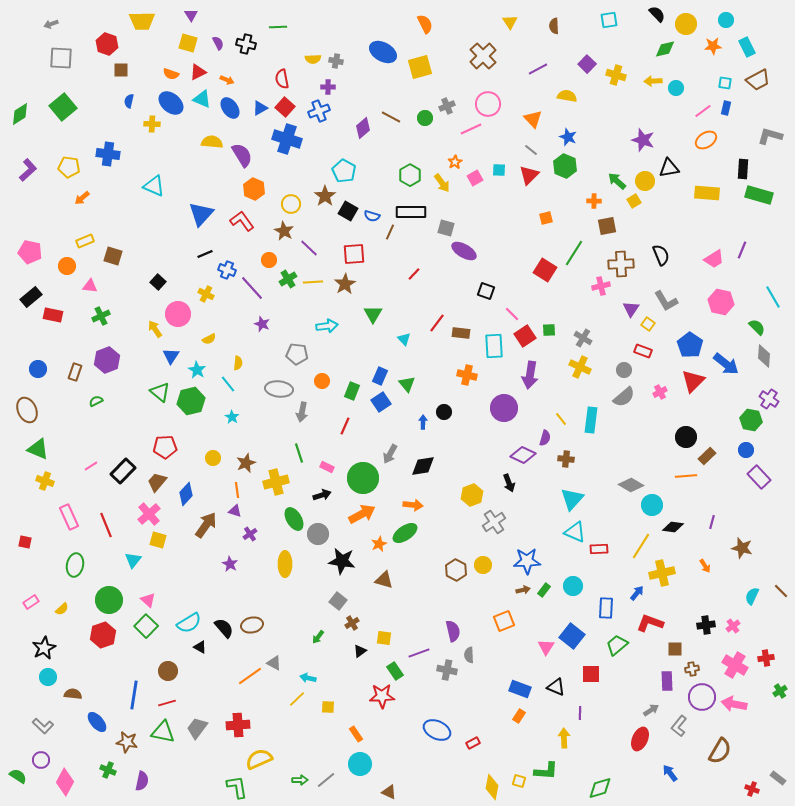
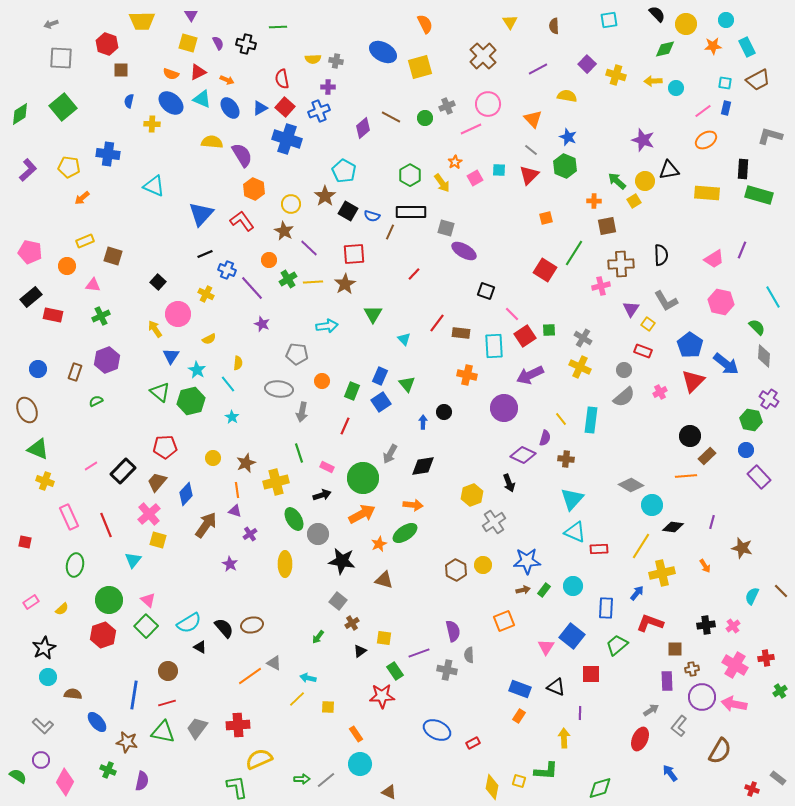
black triangle at (669, 168): moved 2 px down
black semicircle at (661, 255): rotated 20 degrees clockwise
pink triangle at (90, 286): moved 3 px right, 1 px up
purple arrow at (530, 375): rotated 56 degrees clockwise
black circle at (686, 437): moved 4 px right, 1 px up
green arrow at (300, 780): moved 2 px right, 1 px up
